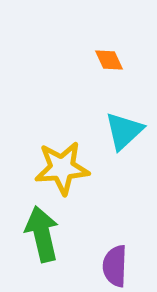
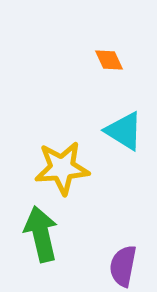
cyan triangle: rotated 45 degrees counterclockwise
green arrow: moved 1 px left
purple semicircle: moved 8 px right; rotated 9 degrees clockwise
